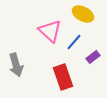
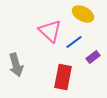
blue line: rotated 12 degrees clockwise
red rectangle: rotated 30 degrees clockwise
